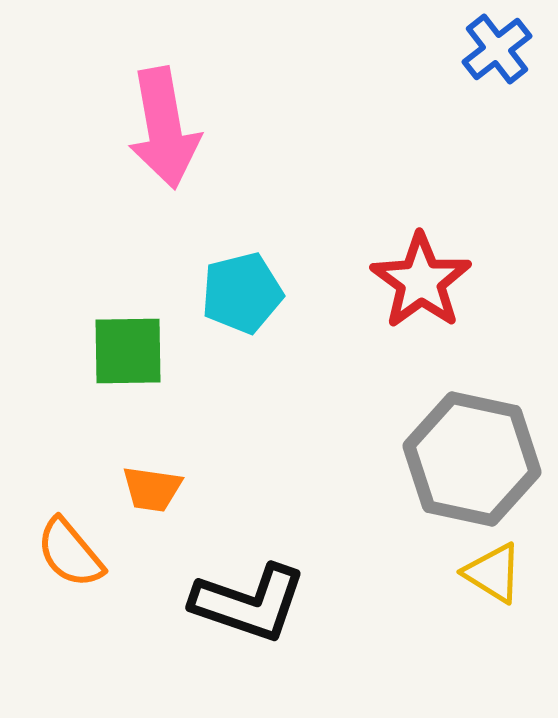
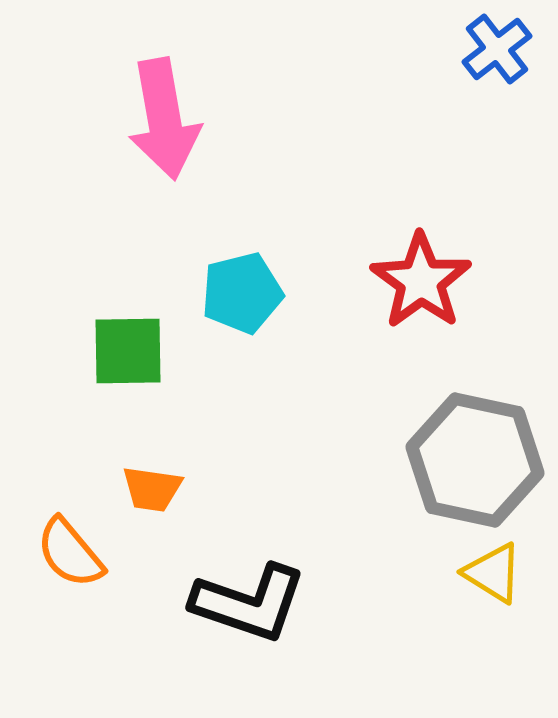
pink arrow: moved 9 px up
gray hexagon: moved 3 px right, 1 px down
